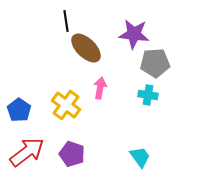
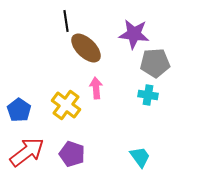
pink arrow: moved 4 px left; rotated 15 degrees counterclockwise
